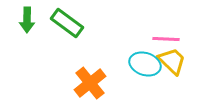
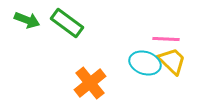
green arrow: rotated 70 degrees counterclockwise
cyan ellipse: moved 1 px up
